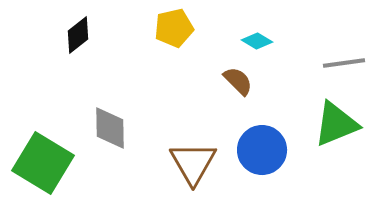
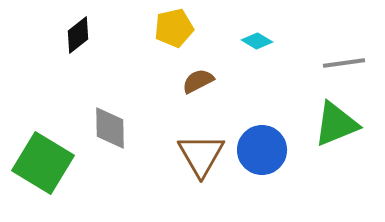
brown semicircle: moved 40 px left; rotated 72 degrees counterclockwise
brown triangle: moved 8 px right, 8 px up
